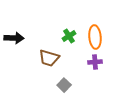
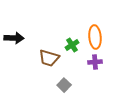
green cross: moved 3 px right, 9 px down
